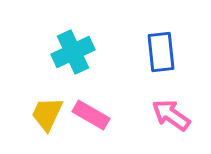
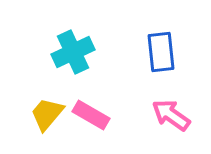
yellow trapezoid: rotated 15 degrees clockwise
